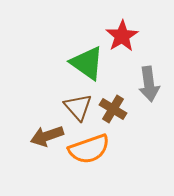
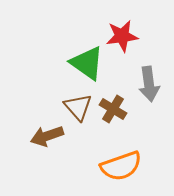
red star: rotated 24 degrees clockwise
orange semicircle: moved 32 px right, 17 px down
